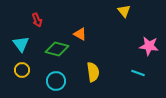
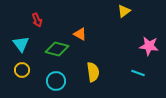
yellow triangle: rotated 32 degrees clockwise
